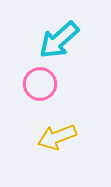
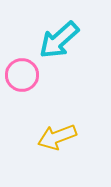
pink circle: moved 18 px left, 9 px up
